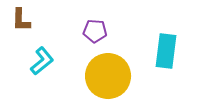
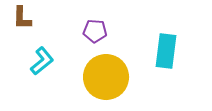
brown L-shape: moved 1 px right, 2 px up
yellow circle: moved 2 px left, 1 px down
